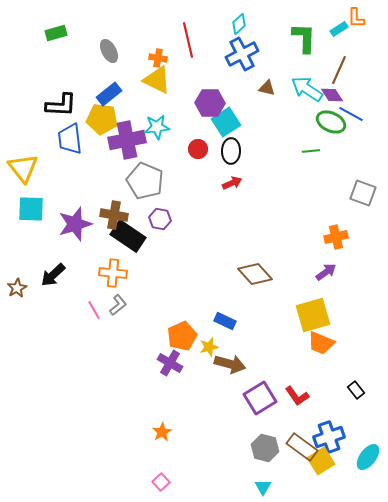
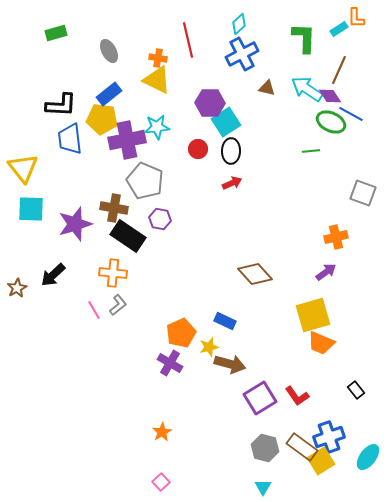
purple diamond at (332, 95): moved 2 px left, 1 px down
brown cross at (114, 215): moved 7 px up
orange pentagon at (182, 336): moved 1 px left, 3 px up
